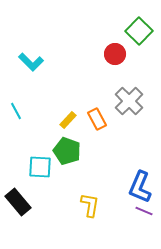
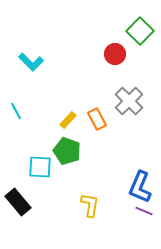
green square: moved 1 px right
